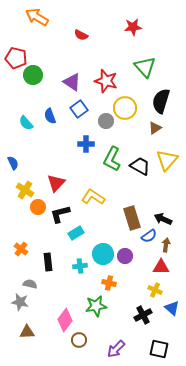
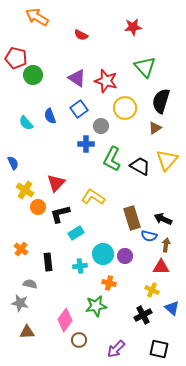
purple triangle at (72, 82): moved 5 px right, 4 px up
gray circle at (106, 121): moved 5 px left, 5 px down
blue semicircle at (149, 236): rotated 49 degrees clockwise
yellow cross at (155, 290): moved 3 px left
gray star at (20, 302): moved 1 px down
